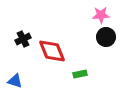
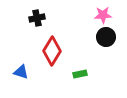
pink star: moved 2 px right
black cross: moved 14 px right, 21 px up; rotated 14 degrees clockwise
red diamond: rotated 52 degrees clockwise
blue triangle: moved 6 px right, 9 px up
